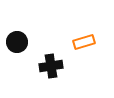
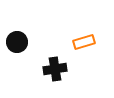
black cross: moved 4 px right, 3 px down
